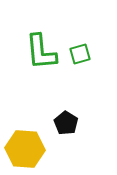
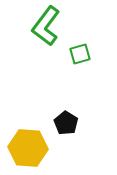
green L-shape: moved 5 px right, 26 px up; rotated 42 degrees clockwise
yellow hexagon: moved 3 px right, 1 px up
